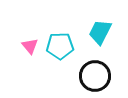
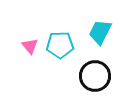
cyan pentagon: moved 1 px up
